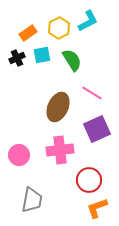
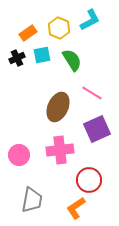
cyan L-shape: moved 2 px right, 1 px up
yellow hexagon: rotated 10 degrees counterclockwise
orange L-shape: moved 21 px left; rotated 15 degrees counterclockwise
